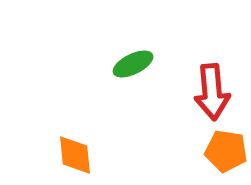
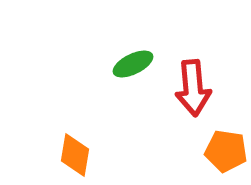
red arrow: moved 19 px left, 4 px up
orange diamond: rotated 15 degrees clockwise
